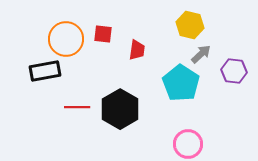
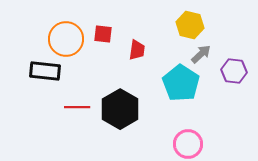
black rectangle: rotated 16 degrees clockwise
